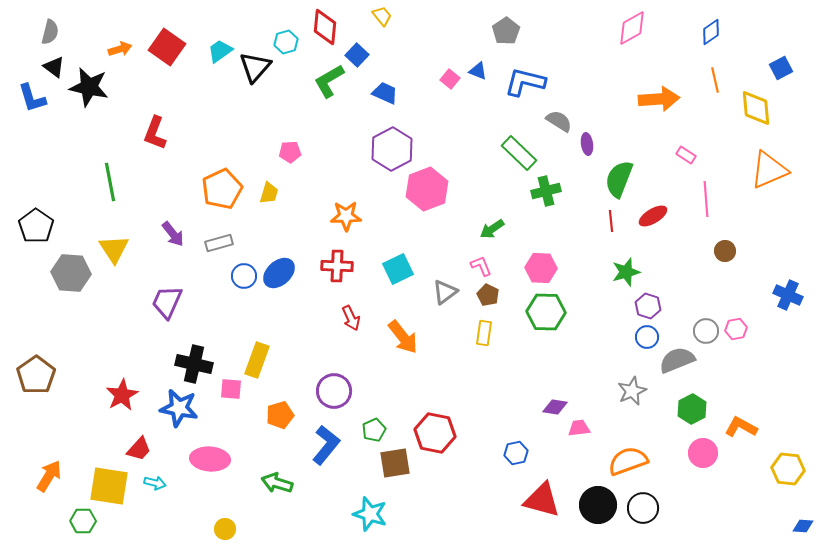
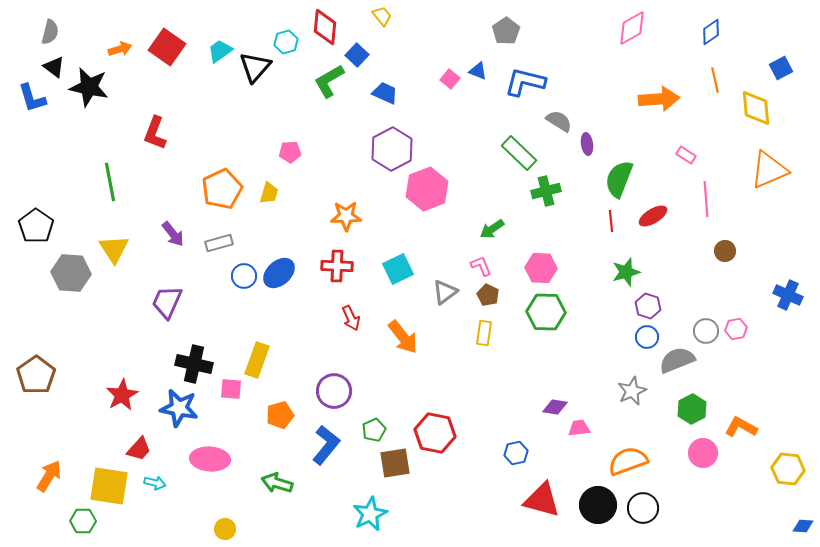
cyan star at (370, 514): rotated 28 degrees clockwise
